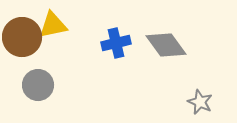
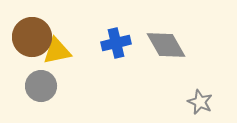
yellow triangle: moved 4 px right, 26 px down
brown circle: moved 10 px right
gray diamond: rotated 6 degrees clockwise
gray circle: moved 3 px right, 1 px down
